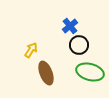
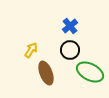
black circle: moved 9 px left, 5 px down
green ellipse: rotated 12 degrees clockwise
